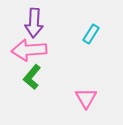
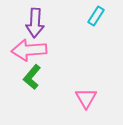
purple arrow: moved 1 px right
cyan rectangle: moved 5 px right, 18 px up
